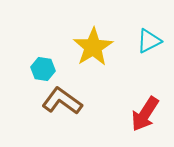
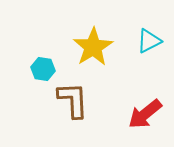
brown L-shape: moved 11 px right, 1 px up; rotated 51 degrees clockwise
red arrow: rotated 18 degrees clockwise
